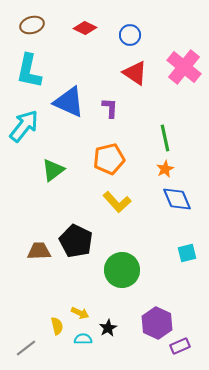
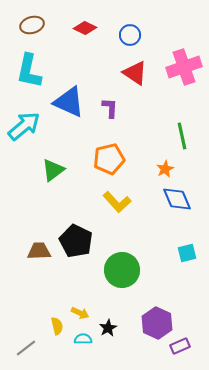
pink cross: rotated 32 degrees clockwise
cyan arrow: rotated 12 degrees clockwise
green line: moved 17 px right, 2 px up
